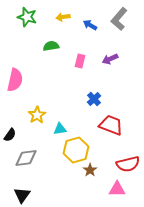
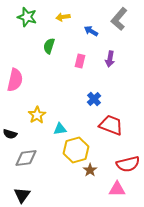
blue arrow: moved 1 px right, 6 px down
green semicircle: moved 2 px left; rotated 63 degrees counterclockwise
purple arrow: rotated 56 degrees counterclockwise
black semicircle: moved 1 px up; rotated 72 degrees clockwise
